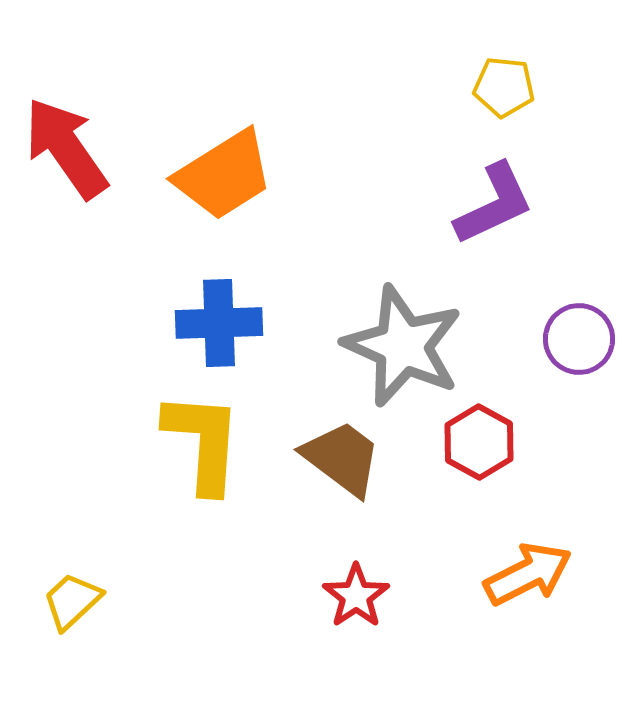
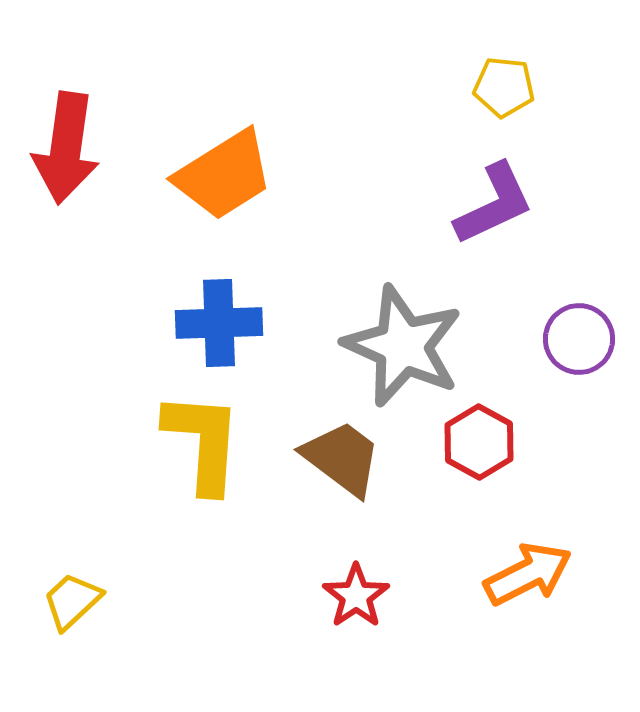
red arrow: rotated 137 degrees counterclockwise
